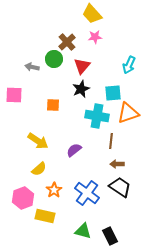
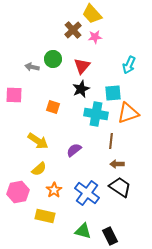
brown cross: moved 6 px right, 12 px up
green circle: moved 1 px left
orange square: moved 2 px down; rotated 16 degrees clockwise
cyan cross: moved 1 px left, 2 px up
pink hexagon: moved 5 px left, 6 px up; rotated 10 degrees clockwise
